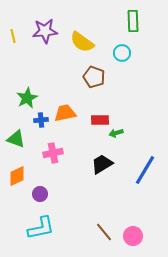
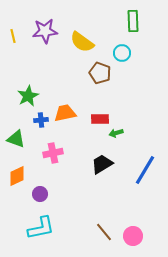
brown pentagon: moved 6 px right, 4 px up
green star: moved 1 px right, 2 px up
red rectangle: moved 1 px up
